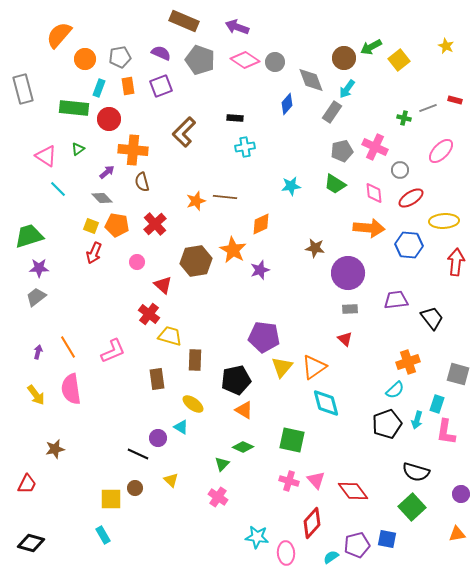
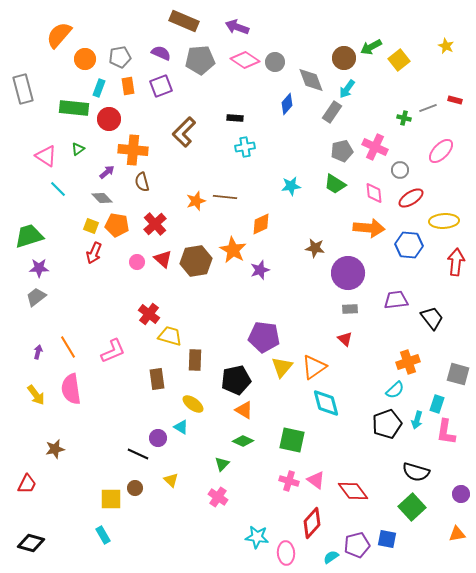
gray pentagon at (200, 60): rotated 24 degrees counterclockwise
red triangle at (163, 285): moved 26 px up
green diamond at (243, 447): moved 6 px up
pink triangle at (316, 480): rotated 12 degrees counterclockwise
